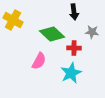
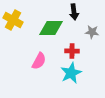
green diamond: moved 1 px left, 6 px up; rotated 45 degrees counterclockwise
red cross: moved 2 px left, 3 px down
